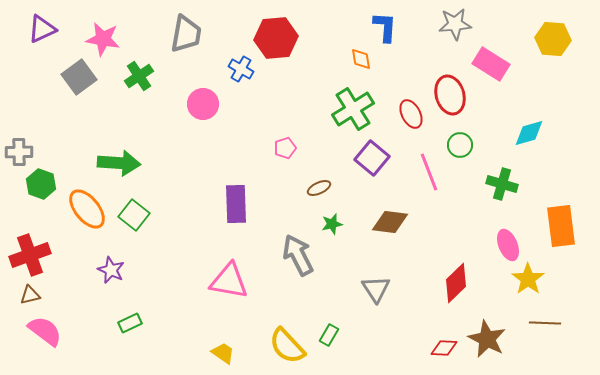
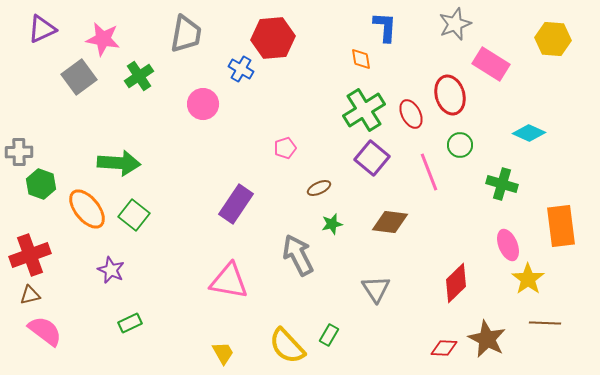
gray star at (455, 24): rotated 16 degrees counterclockwise
red hexagon at (276, 38): moved 3 px left
green cross at (353, 109): moved 11 px right, 1 px down
cyan diamond at (529, 133): rotated 40 degrees clockwise
purple rectangle at (236, 204): rotated 36 degrees clockwise
yellow trapezoid at (223, 353): rotated 25 degrees clockwise
